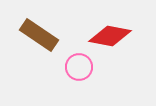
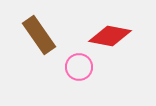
brown rectangle: rotated 21 degrees clockwise
